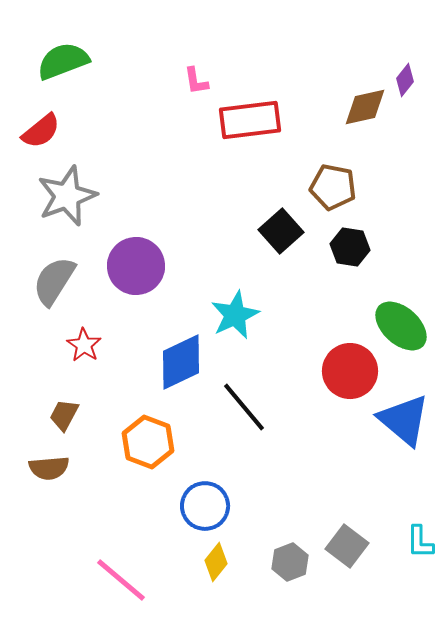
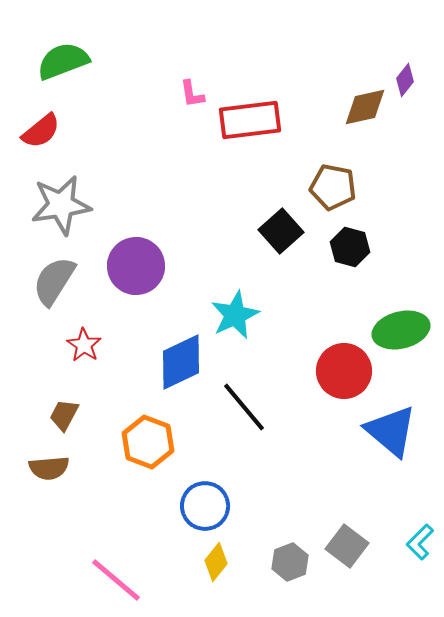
pink L-shape: moved 4 px left, 13 px down
gray star: moved 6 px left, 9 px down; rotated 12 degrees clockwise
black hexagon: rotated 6 degrees clockwise
green ellipse: moved 4 px down; rotated 56 degrees counterclockwise
red circle: moved 6 px left
blue triangle: moved 13 px left, 11 px down
cyan L-shape: rotated 45 degrees clockwise
pink line: moved 5 px left
